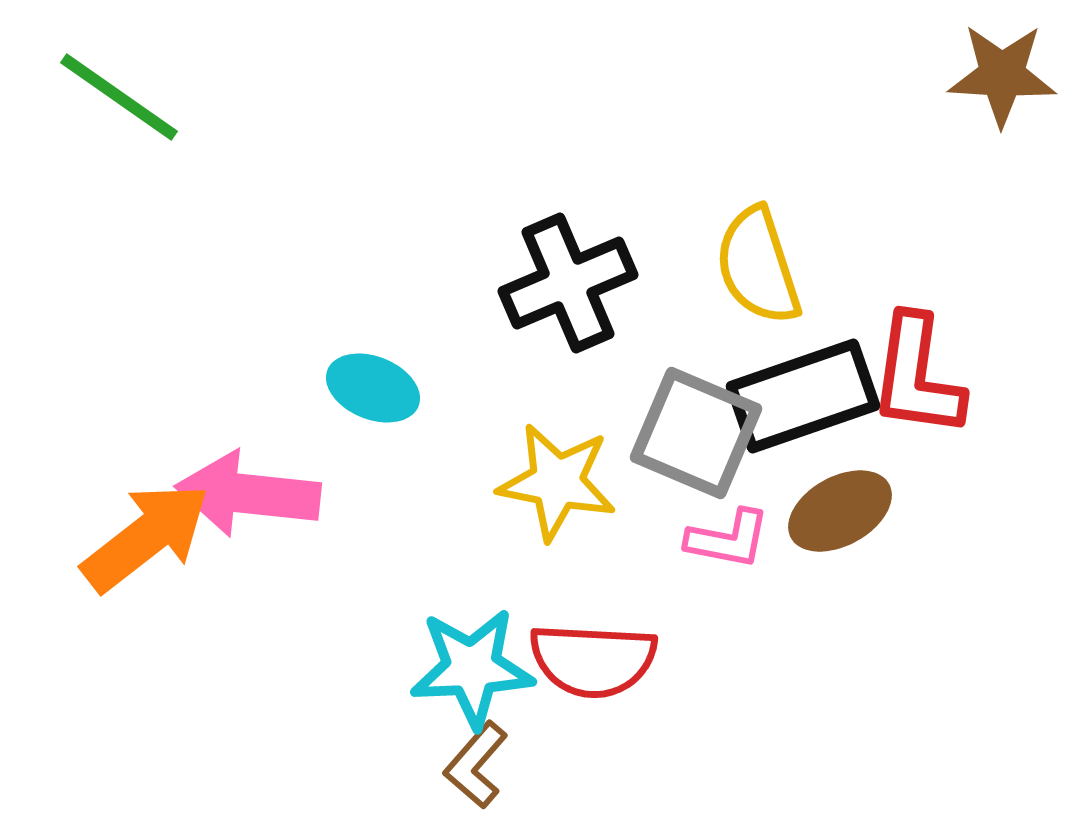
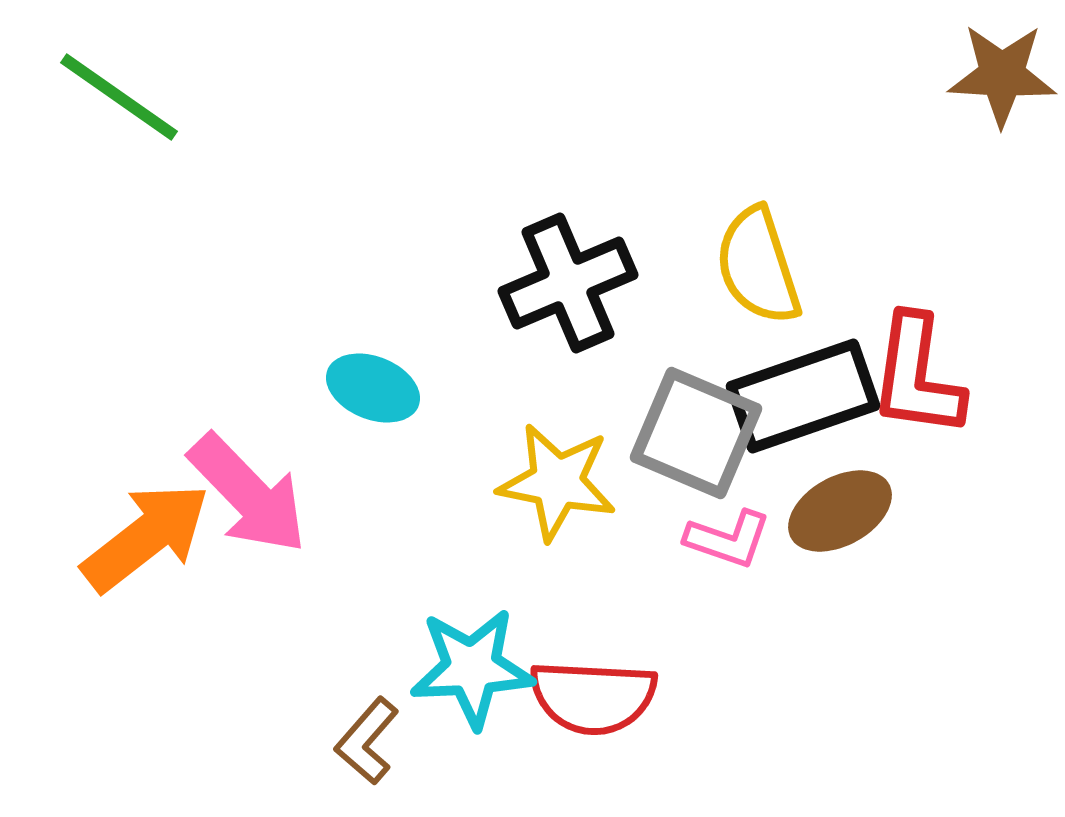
pink arrow: rotated 140 degrees counterclockwise
pink L-shape: rotated 8 degrees clockwise
red semicircle: moved 37 px down
brown L-shape: moved 109 px left, 24 px up
